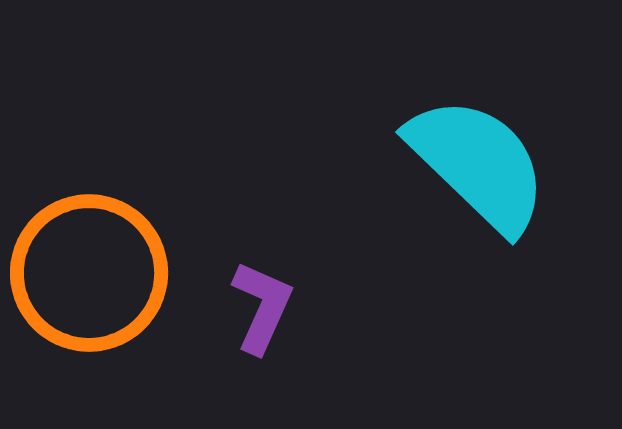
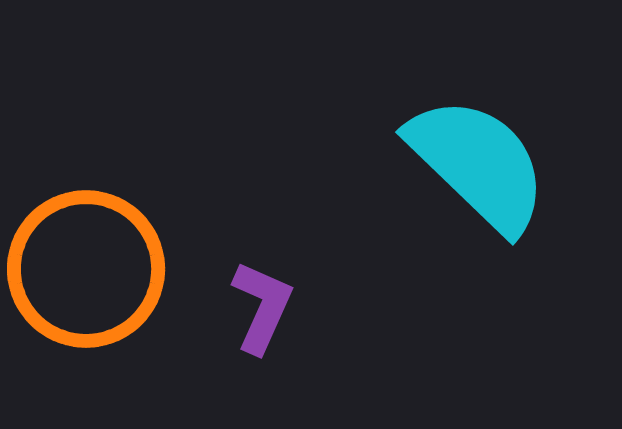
orange circle: moved 3 px left, 4 px up
